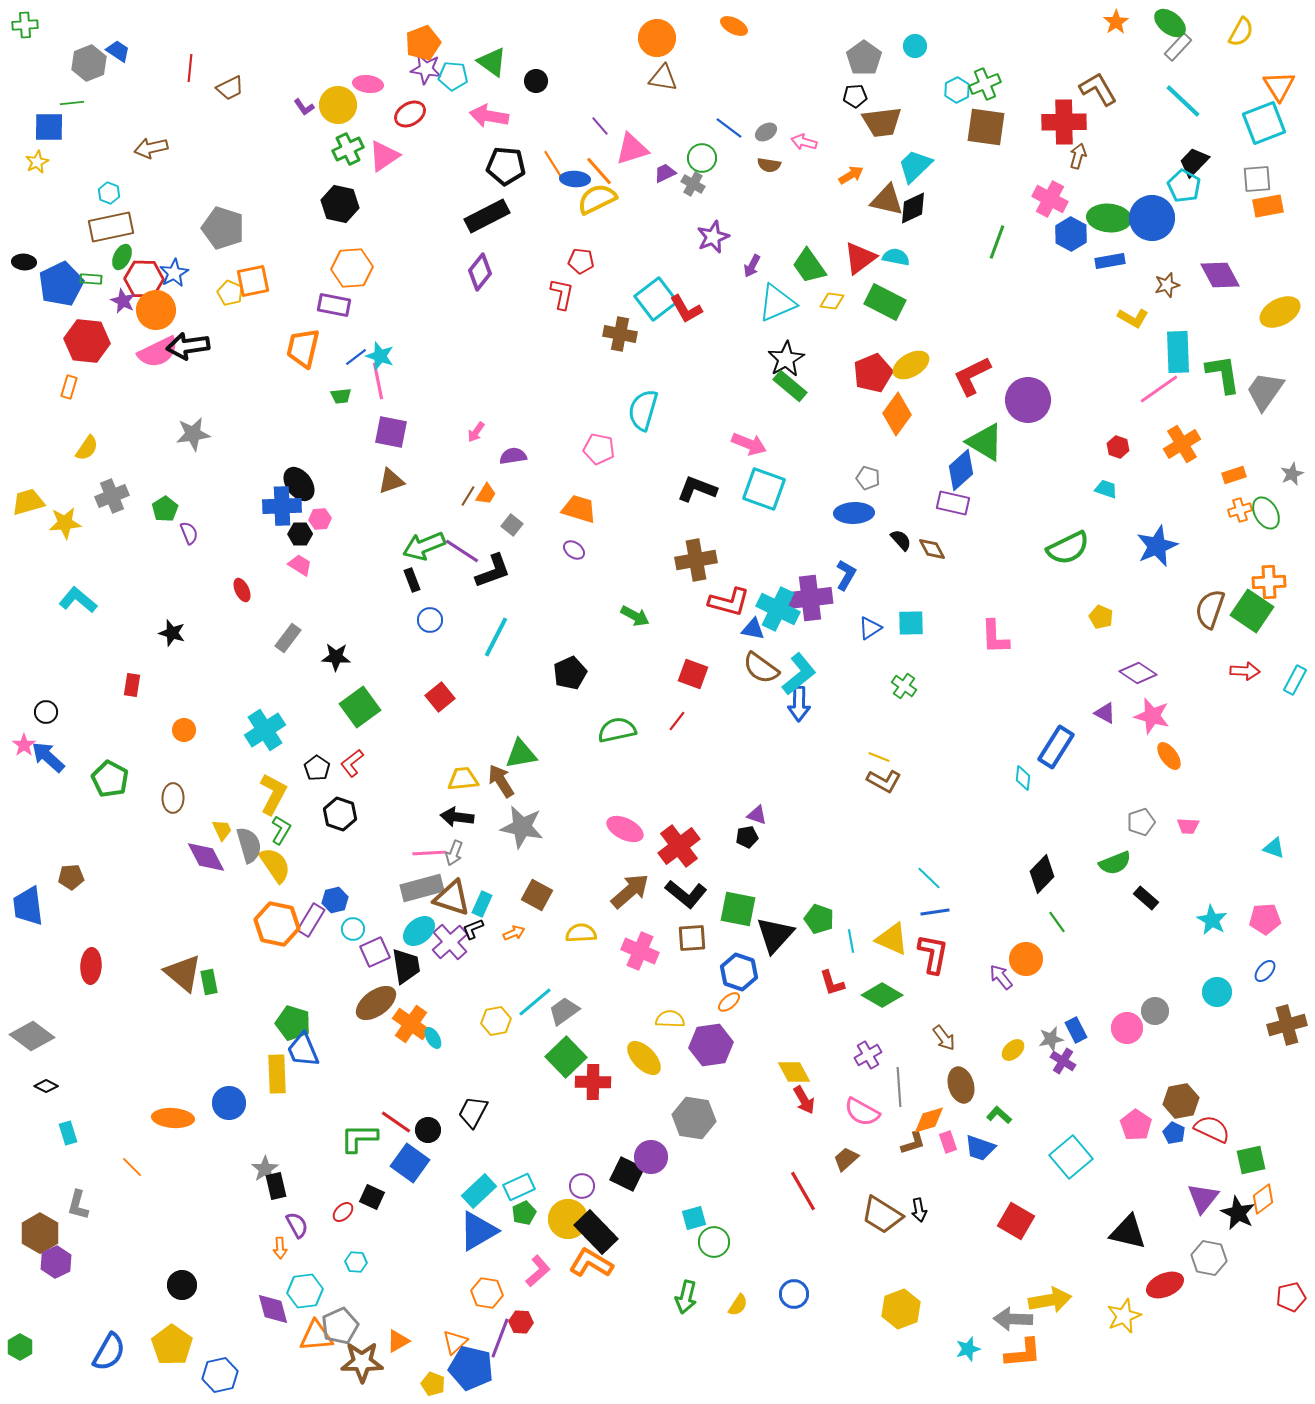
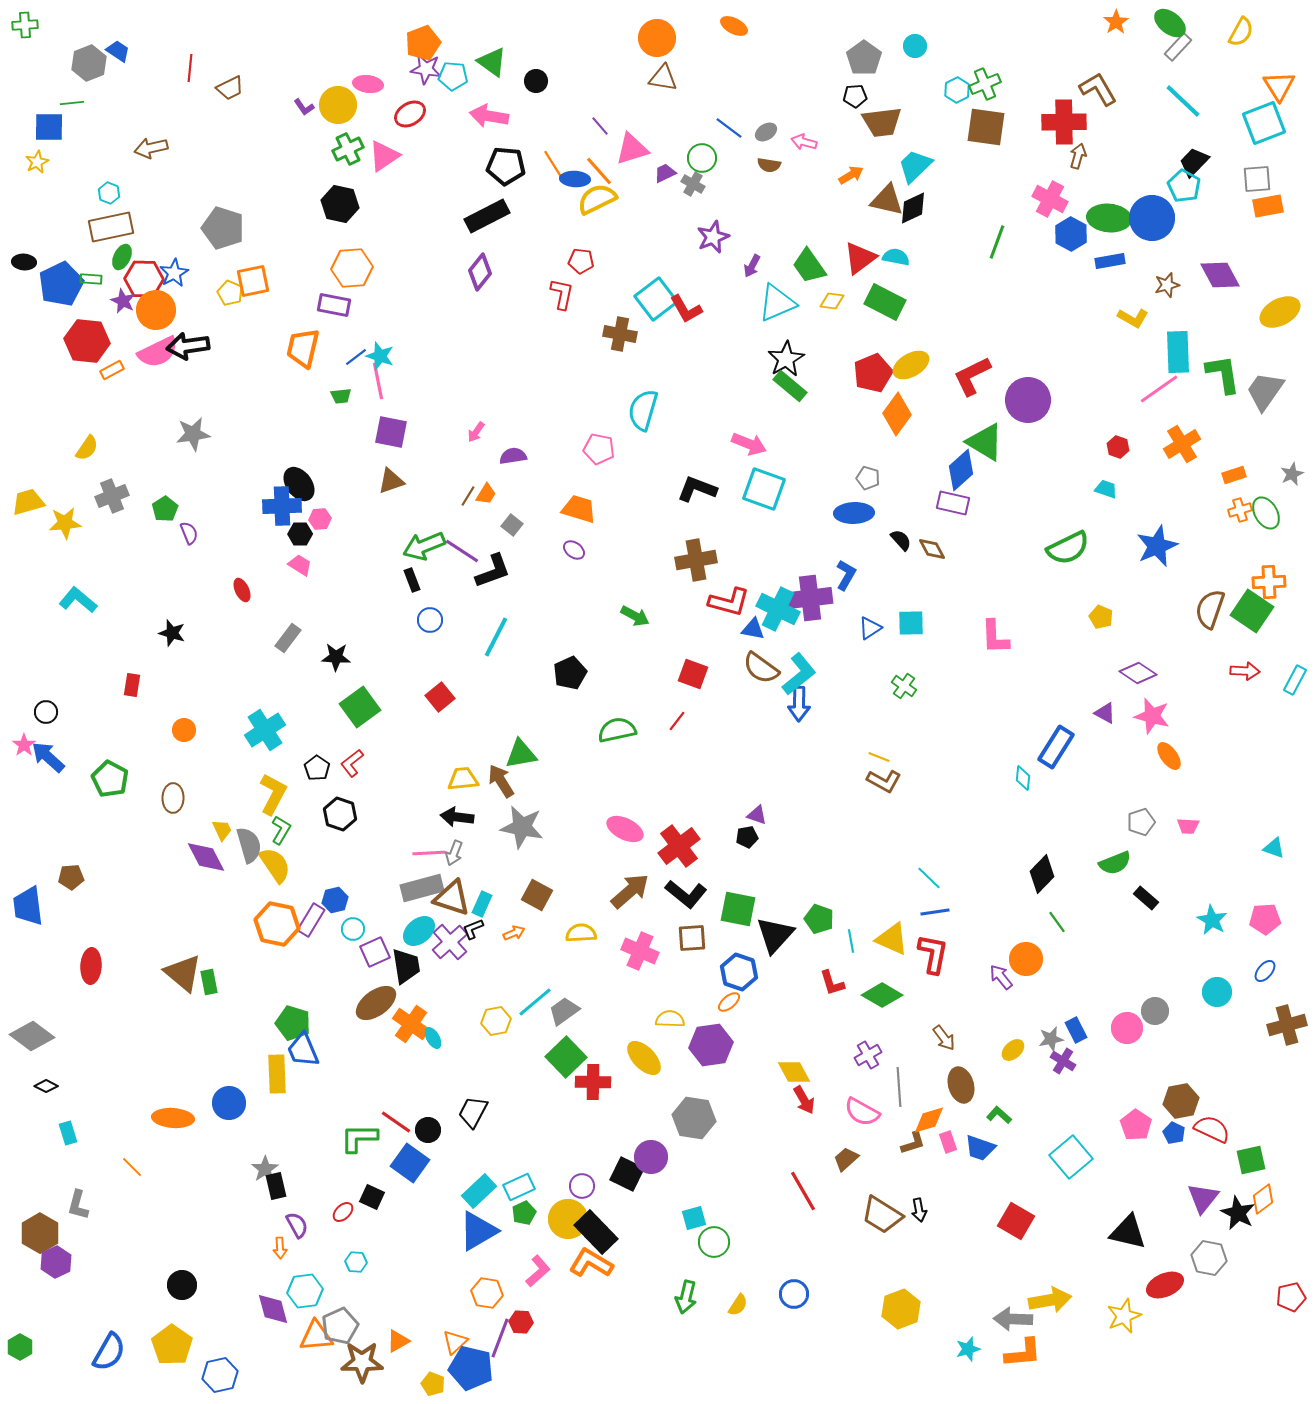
orange rectangle at (69, 387): moved 43 px right, 17 px up; rotated 45 degrees clockwise
